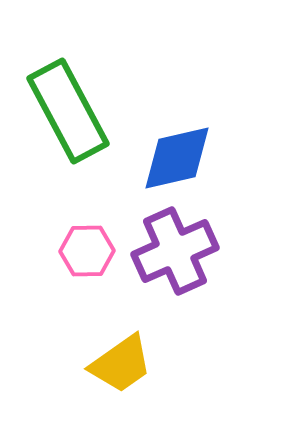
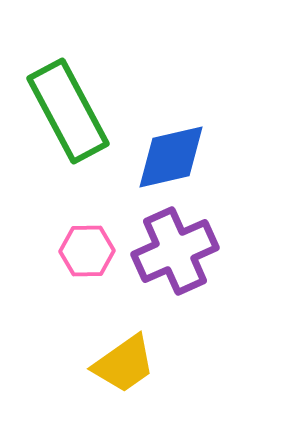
blue diamond: moved 6 px left, 1 px up
yellow trapezoid: moved 3 px right
